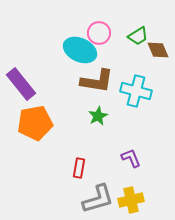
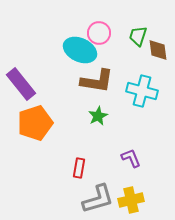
green trapezoid: rotated 140 degrees clockwise
brown diamond: rotated 15 degrees clockwise
cyan cross: moved 6 px right
orange pentagon: rotated 8 degrees counterclockwise
